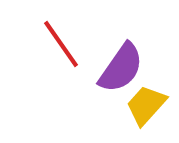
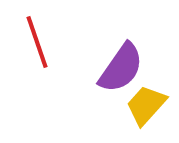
red line: moved 24 px left, 2 px up; rotated 16 degrees clockwise
